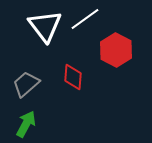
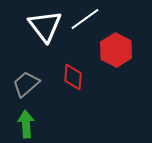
green arrow: rotated 32 degrees counterclockwise
